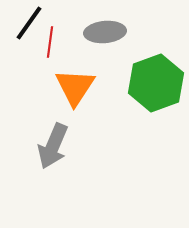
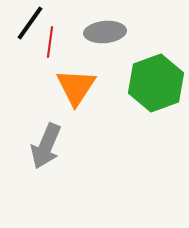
black line: moved 1 px right
orange triangle: moved 1 px right
gray arrow: moved 7 px left
